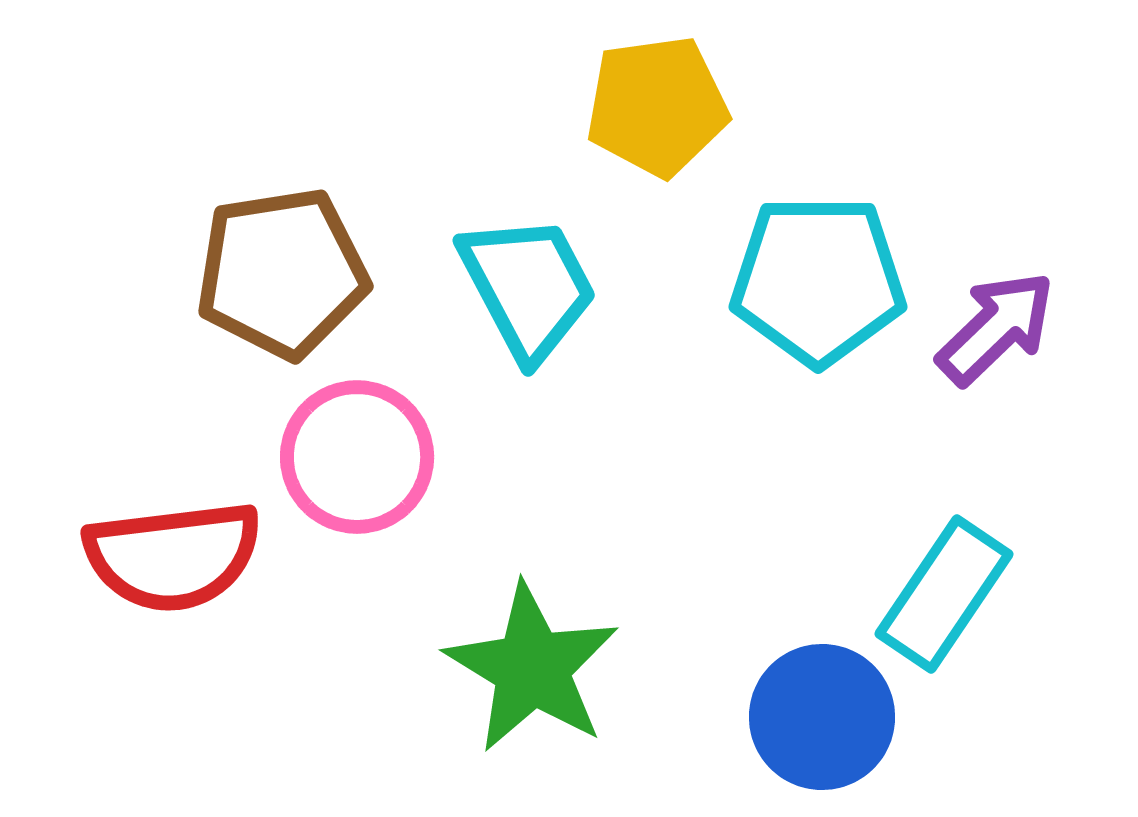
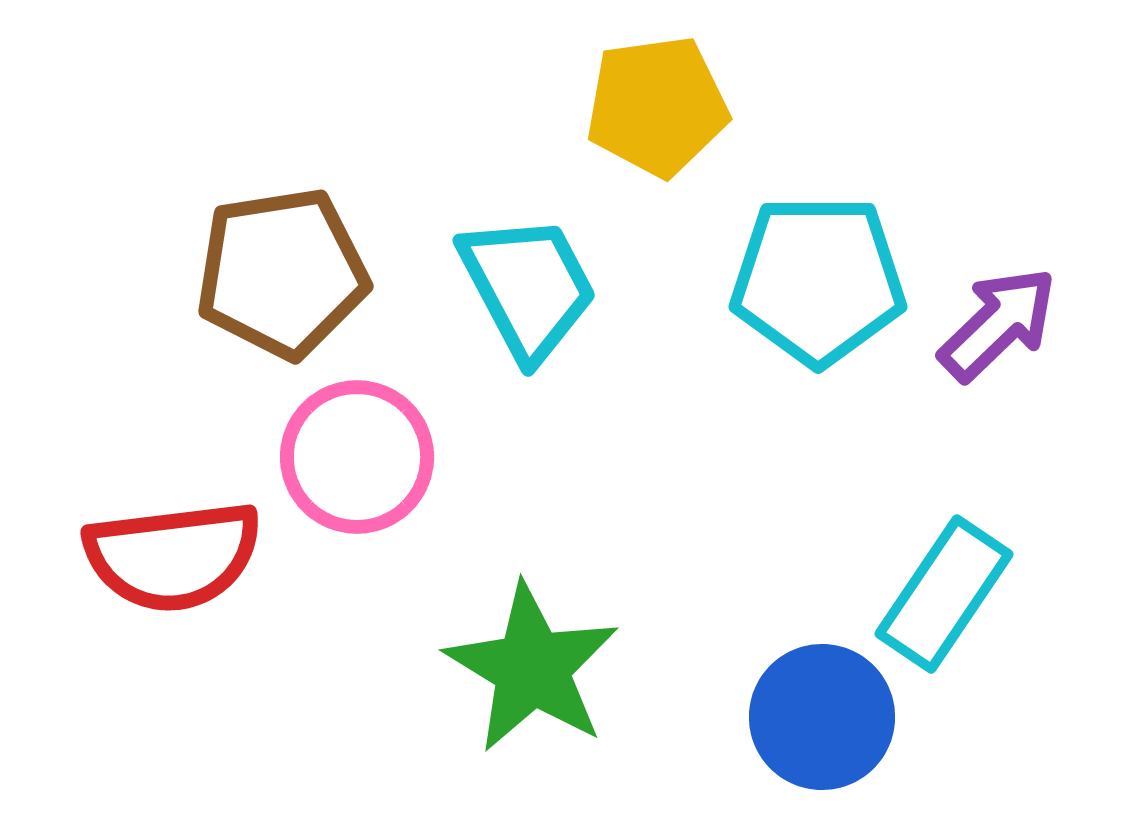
purple arrow: moved 2 px right, 4 px up
